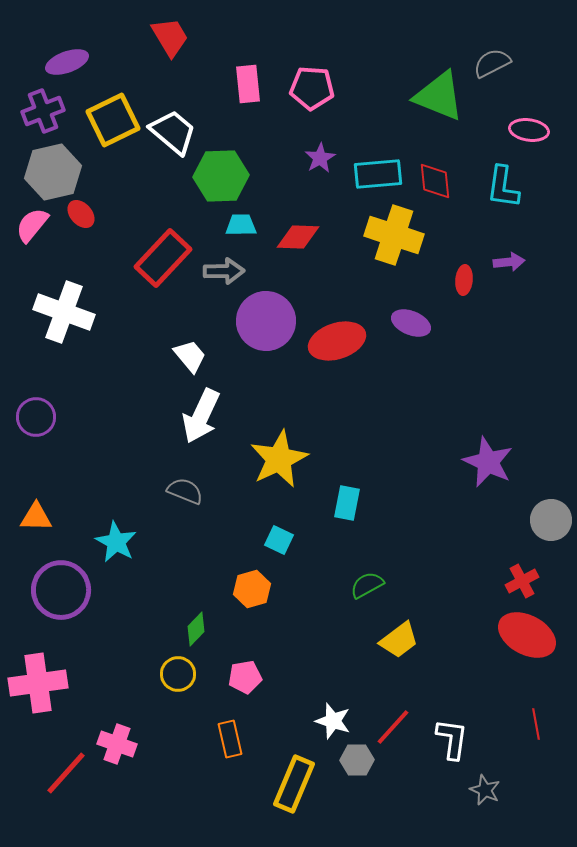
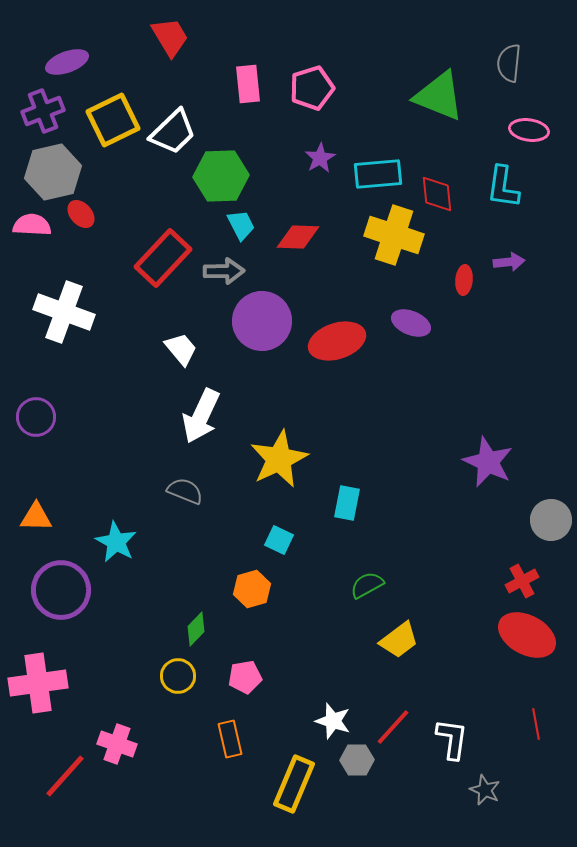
gray semicircle at (492, 63): moved 17 px right; rotated 57 degrees counterclockwise
pink pentagon at (312, 88): rotated 21 degrees counterclockwise
white trapezoid at (173, 132): rotated 96 degrees clockwise
red diamond at (435, 181): moved 2 px right, 13 px down
pink semicircle at (32, 225): rotated 54 degrees clockwise
cyan trapezoid at (241, 225): rotated 64 degrees clockwise
purple circle at (266, 321): moved 4 px left
white trapezoid at (190, 356): moved 9 px left, 7 px up
yellow circle at (178, 674): moved 2 px down
red line at (66, 773): moved 1 px left, 3 px down
